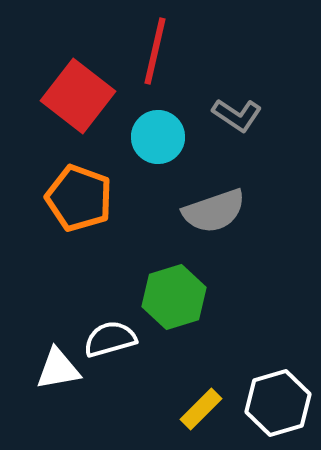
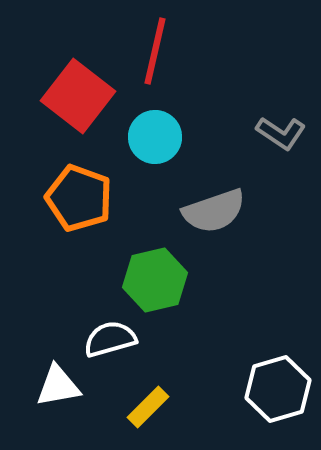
gray L-shape: moved 44 px right, 18 px down
cyan circle: moved 3 px left
green hexagon: moved 19 px left, 17 px up; rotated 4 degrees clockwise
white triangle: moved 17 px down
white hexagon: moved 14 px up
yellow rectangle: moved 53 px left, 2 px up
